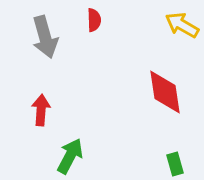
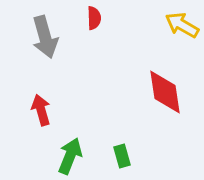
red semicircle: moved 2 px up
red arrow: rotated 20 degrees counterclockwise
green arrow: rotated 6 degrees counterclockwise
green rectangle: moved 53 px left, 8 px up
